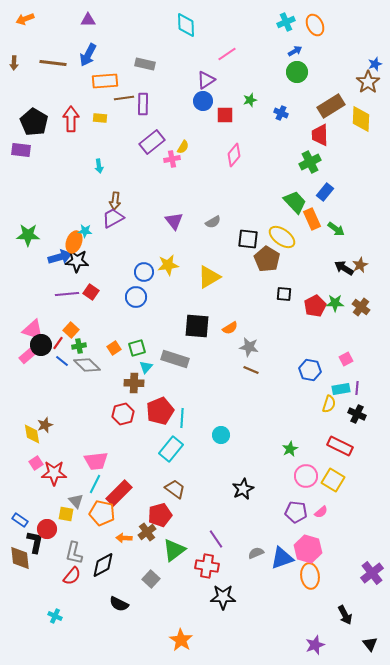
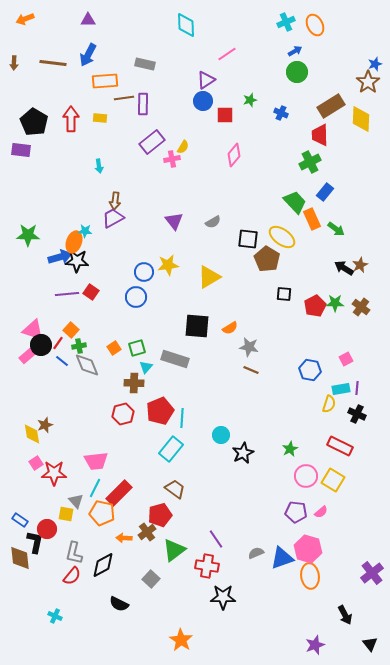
gray diamond at (87, 365): rotated 24 degrees clockwise
cyan line at (95, 484): moved 4 px down
black star at (243, 489): moved 36 px up
